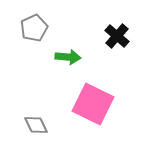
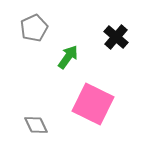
black cross: moved 1 px left, 1 px down
green arrow: rotated 60 degrees counterclockwise
